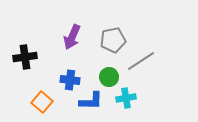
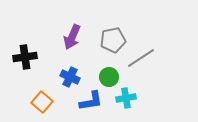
gray line: moved 3 px up
blue cross: moved 3 px up; rotated 18 degrees clockwise
blue L-shape: rotated 10 degrees counterclockwise
